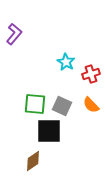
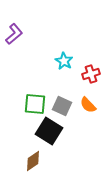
purple L-shape: rotated 10 degrees clockwise
cyan star: moved 2 px left, 1 px up
orange semicircle: moved 3 px left
black square: rotated 32 degrees clockwise
